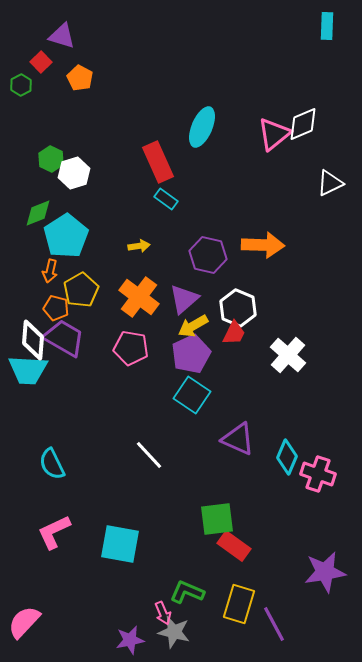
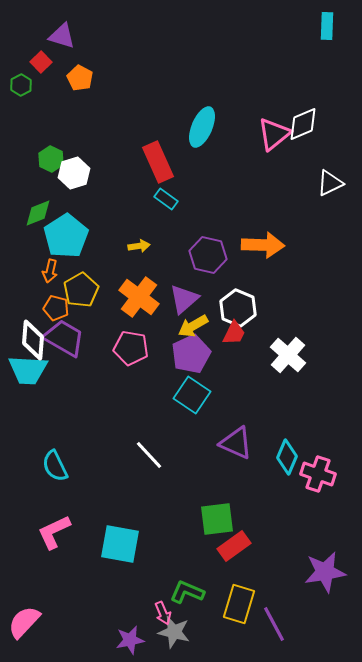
purple triangle at (238, 439): moved 2 px left, 4 px down
cyan semicircle at (52, 464): moved 3 px right, 2 px down
red rectangle at (234, 546): rotated 72 degrees counterclockwise
